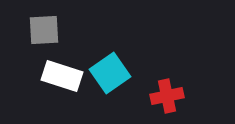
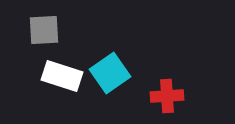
red cross: rotated 8 degrees clockwise
